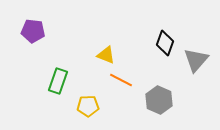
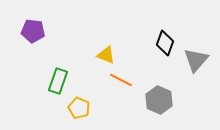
yellow pentagon: moved 9 px left, 2 px down; rotated 25 degrees clockwise
